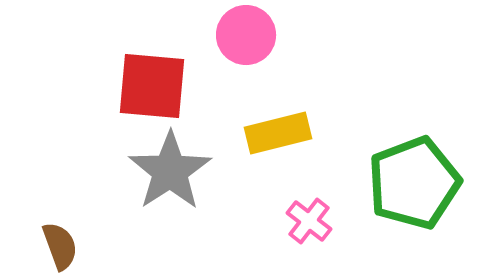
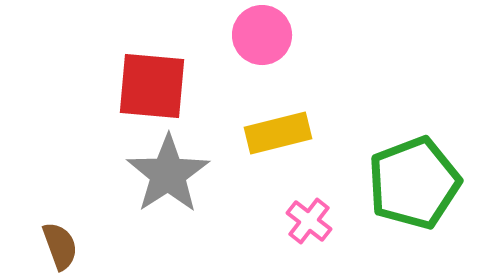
pink circle: moved 16 px right
gray star: moved 2 px left, 3 px down
